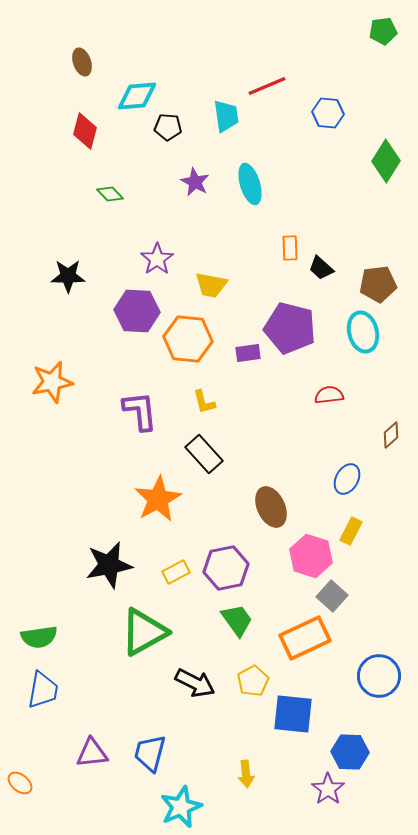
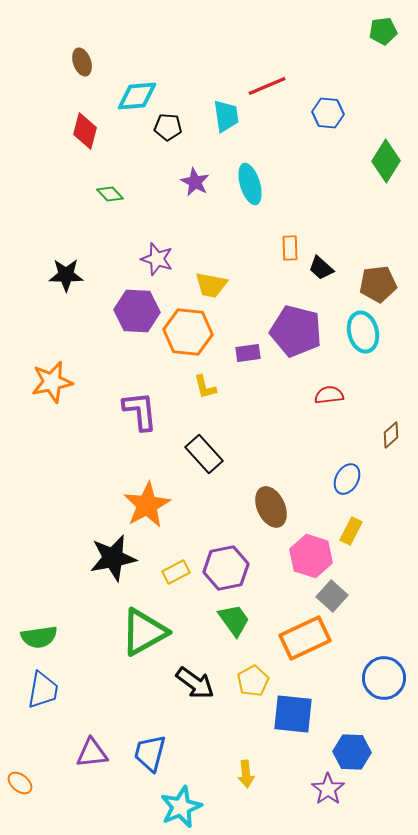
purple star at (157, 259): rotated 20 degrees counterclockwise
black star at (68, 276): moved 2 px left, 1 px up
purple pentagon at (290, 328): moved 6 px right, 3 px down
orange hexagon at (188, 339): moved 7 px up
yellow L-shape at (204, 402): moved 1 px right, 15 px up
orange star at (158, 499): moved 11 px left, 6 px down
black star at (109, 565): moved 4 px right, 7 px up
green trapezoid at (237, 620): moved 3 px left
blue circle at (379, 676): moved 5 px right, 2 px down
black arrow at (195, 683): rotated 9 degrees clockwise
blue hexagon at (350, 752): moved 2 px right
